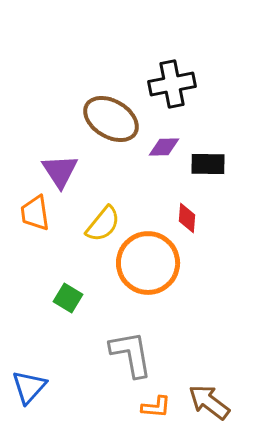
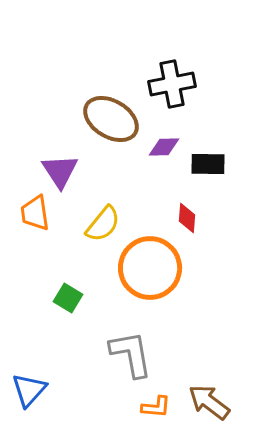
orange circle: moved 2 px right, 5 px down
blue triangle: moved 3 px down
